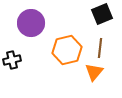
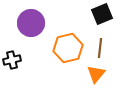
orange hexagon: moved 1 px right, 2 px up
orange triangle: moved 2 px right, 2 px down
